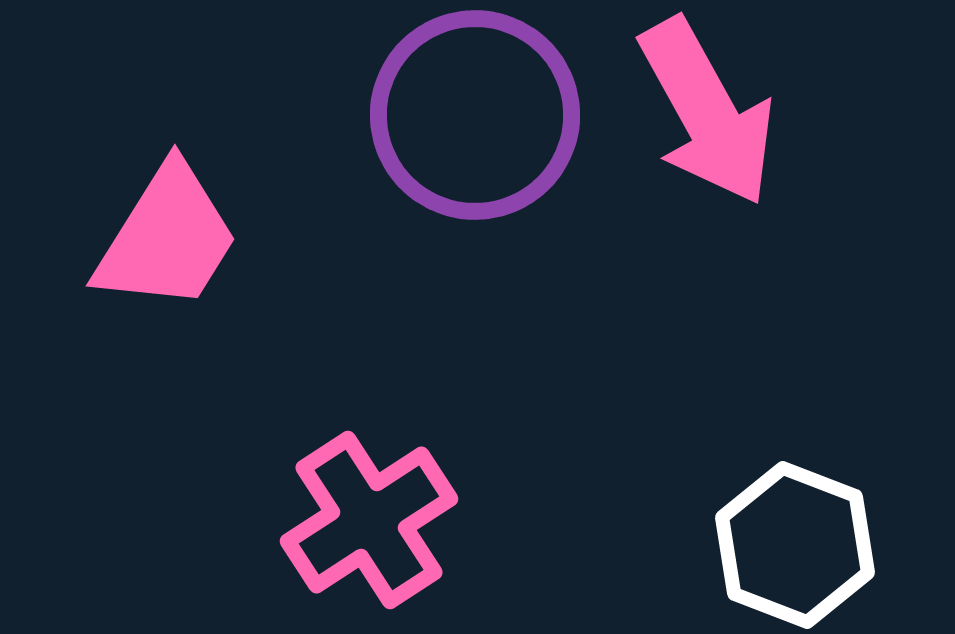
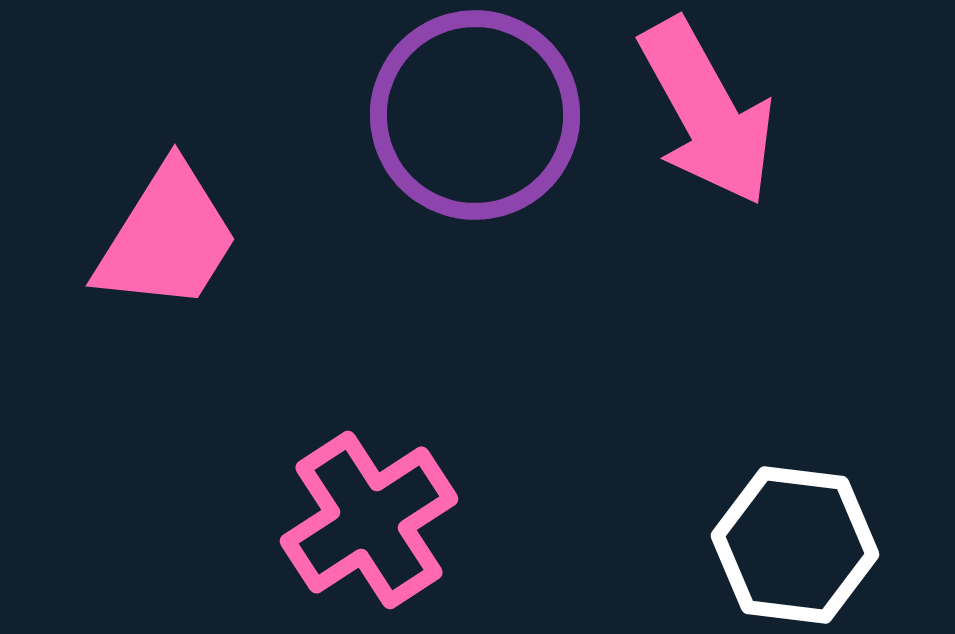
white hexagon: rotated 14 degrees counterclockwise
